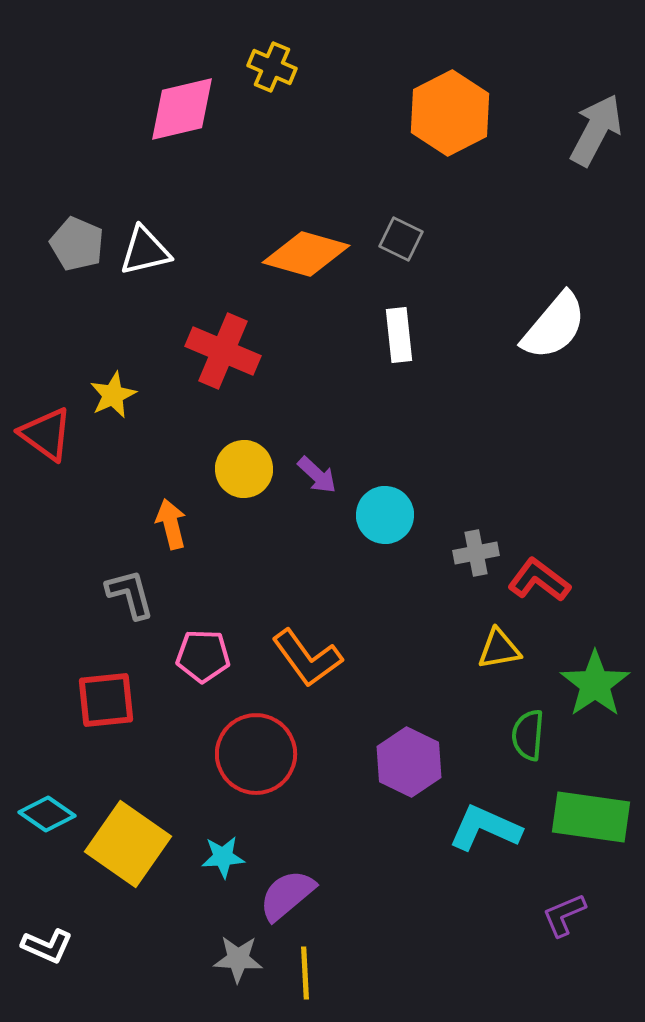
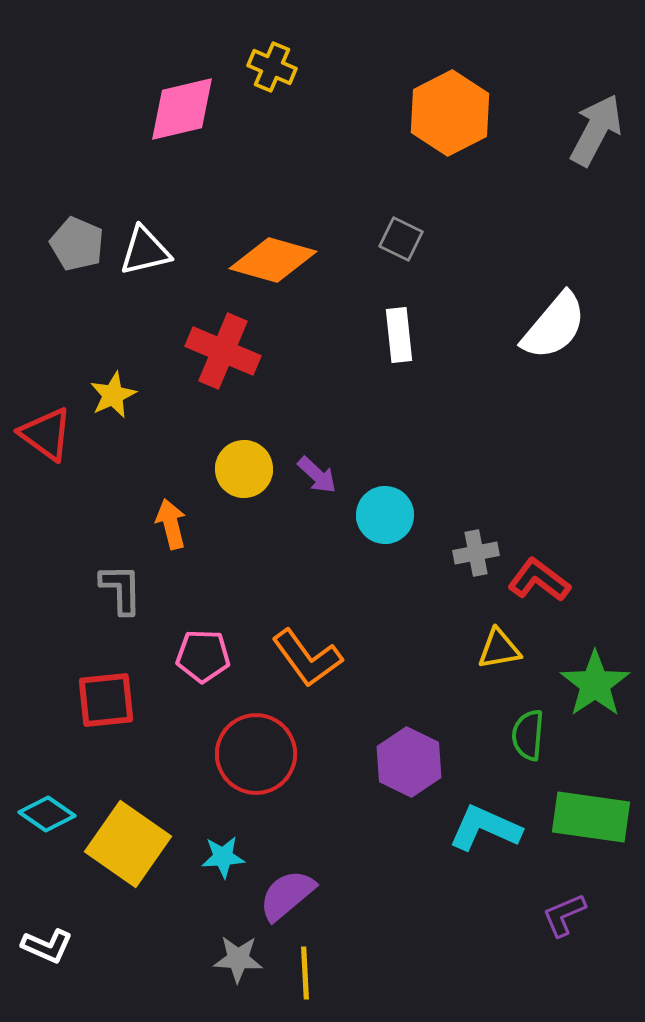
orange diamond: moved 33 px left, 6 px down
gray L-shape: moved 9 px left, 5 px up; rotated 14 degrees clockwise
